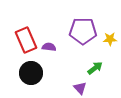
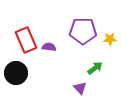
black circle: moved 15 px left
